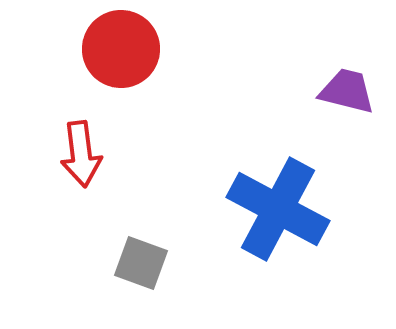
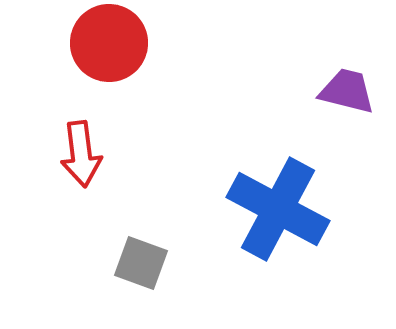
red circle: moved 12 px left, 6 px up
